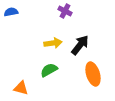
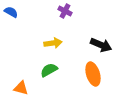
blue semicircle: rotated 40 degrees clockwise
black arrow: moved 21 px right; rotated 75 degrees clockwise
